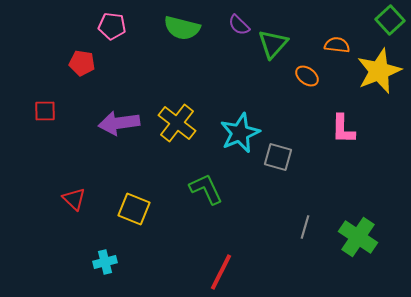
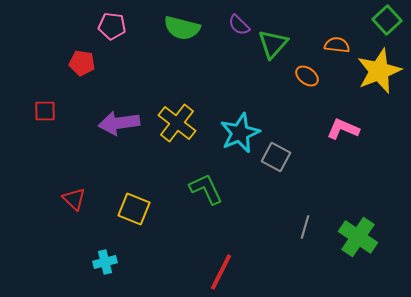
green square: moved 3 px left
pink L-shape: rotated 112 degrees clockwise
gray square: moved 2 px left; rotated 12 degrees clockwise
